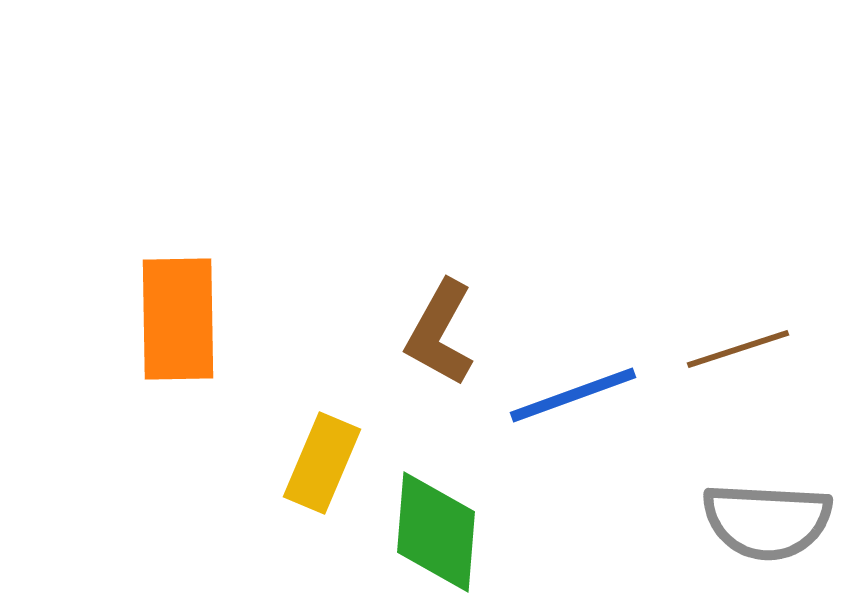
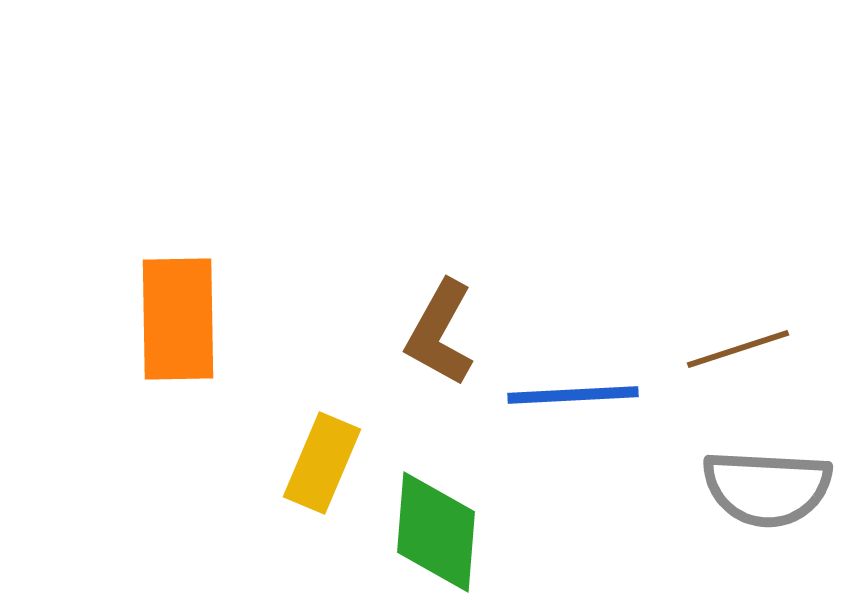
blue line: rotated 17 degrees clockwise
gray semicircle: moved 33 px up
